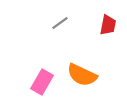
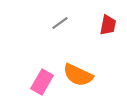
orange semicircle: moved 4 px left
